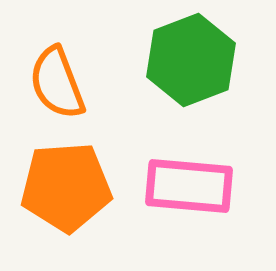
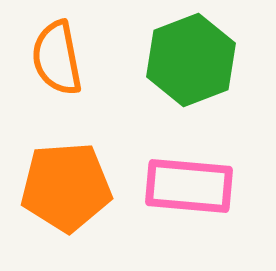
orange semicircle: moved 25 px up; rotated 10 degrees clockwise
